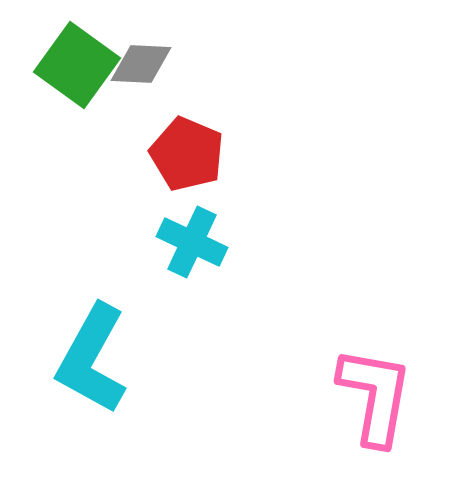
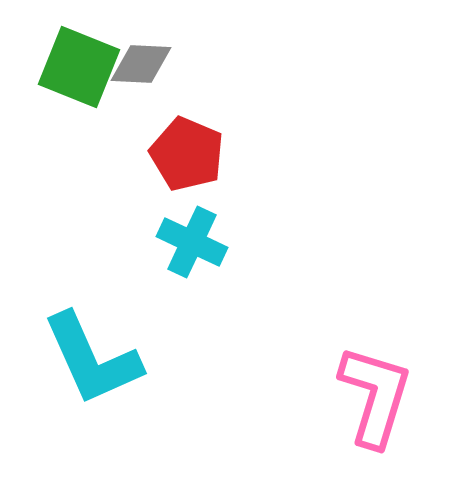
green square: moved 2 px right, 2 px down; rotated 14 degrees counterclockwise
cyan L-shape: rotated 53 degrees counterclockwise
pink L-shape: rotated 7 degrees clockwise
